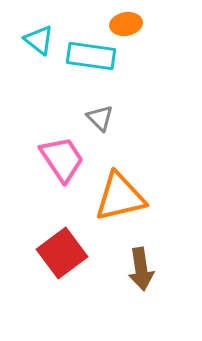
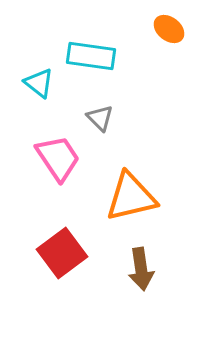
orange ellipse: moved 43 px right, 5 px down; rotated 48 degrees clockwise
cyan triangle: moved 43 px down
pink trapezoid: moved 4 px left, 1 px up
orange triangle: moved 11 px right
